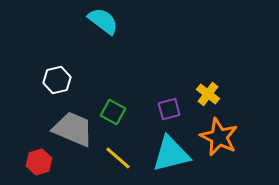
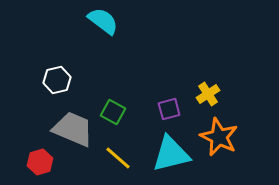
yellow cross: rotated 20 degrees clockwise
red hexagon: moved 1 px right
